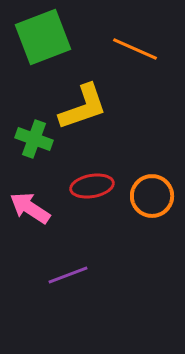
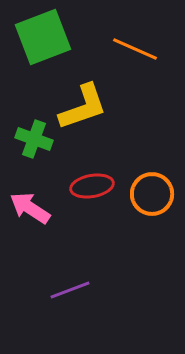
orange circle: moved 2 px up
purple line: moved 2 px right, 15 px down
